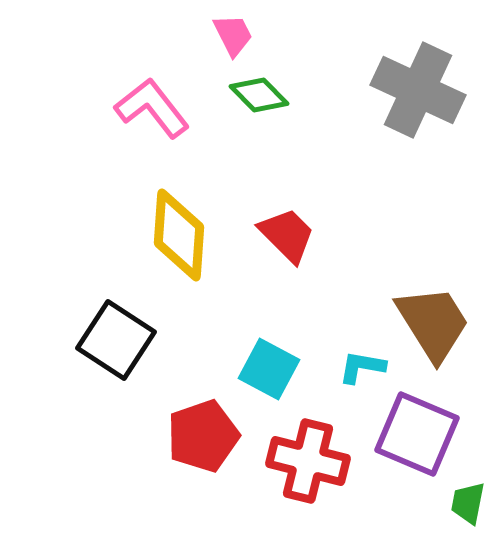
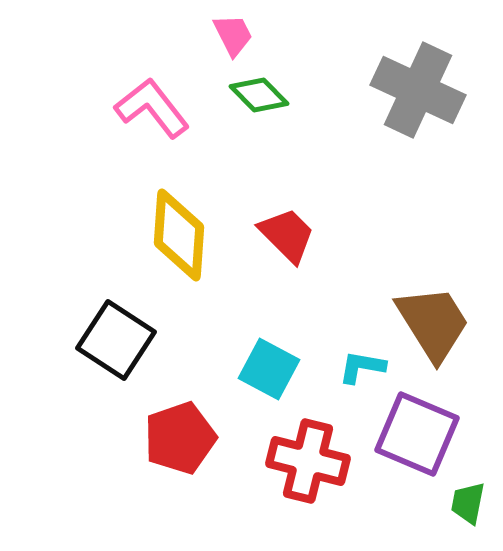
red pentagon: moved 23 px left, 2 px down
